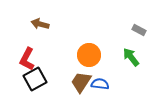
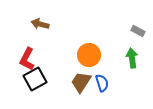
gray rectangle: moved 1 px left, 1 px down
green arrow: moved 1 px right, 1 px down; rotated 30 degrees clockwise
blue semicircle: moved 2 px right, 1 px up; rotated 66 degrees clockwise
